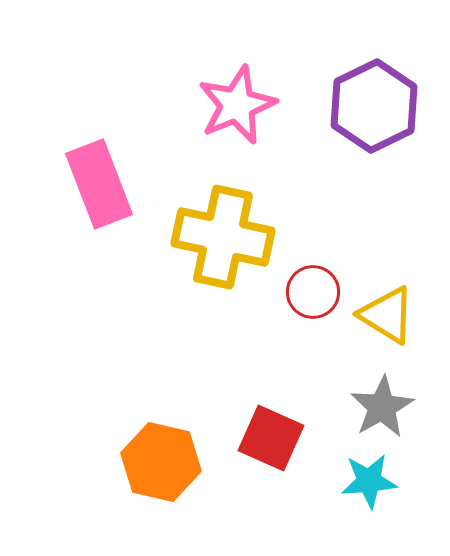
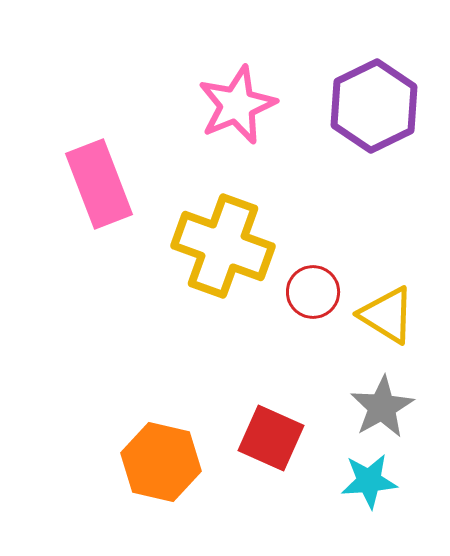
yellow cross: moved 9 px down; rotated 8 degrees clockwise
